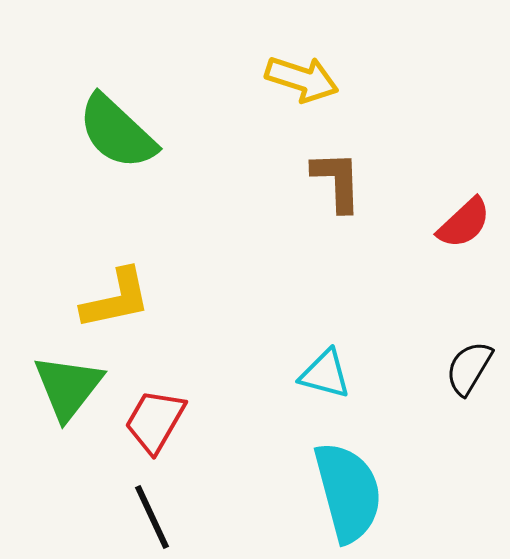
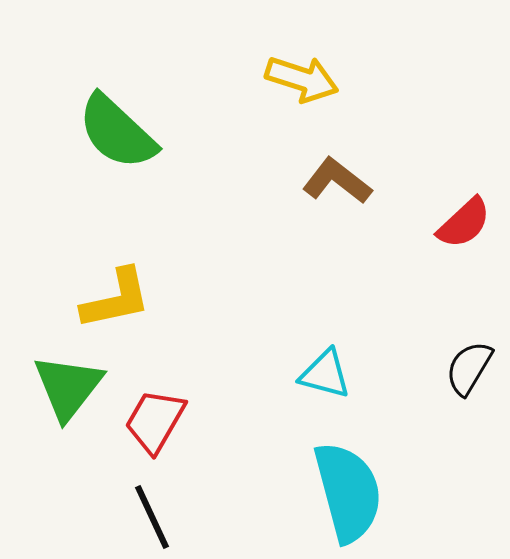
brown L-shape: rotated 50 degrees counterclockwise
